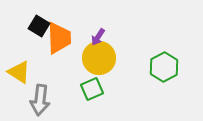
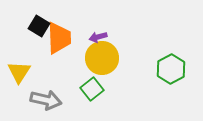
purple arrow: rotated 42 degrees clockwise
yellow circle: moved 3 px right
green hexagon: moved 7 px right, 2 px down
yellow triangle: rotated 30 degrees clockwise
green square: rotated 15 degrees counterclockwise
gray arrow: moved 6 px right; rotated 84 degrees counterclockwise
